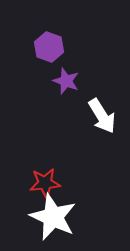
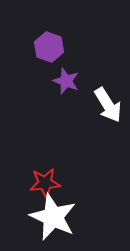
white arrow: moved 6 px right, 11 px up
